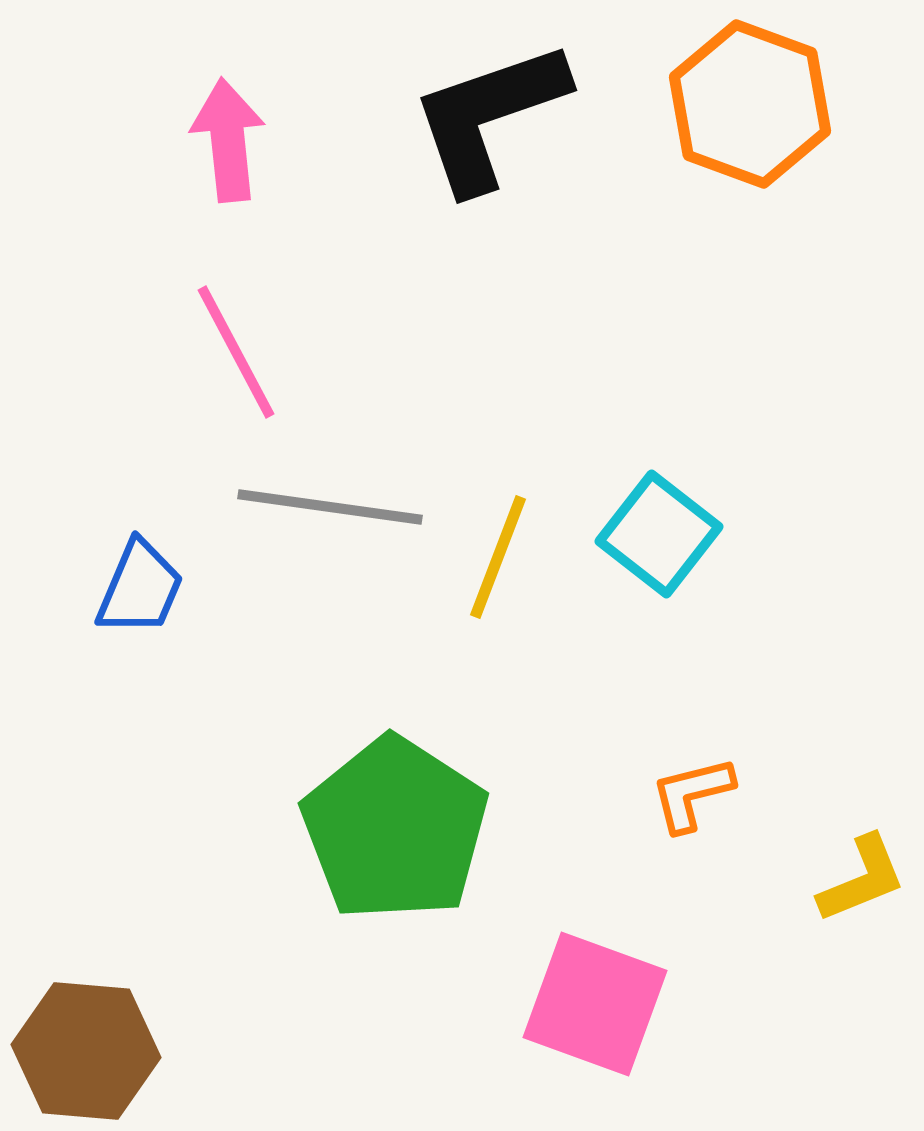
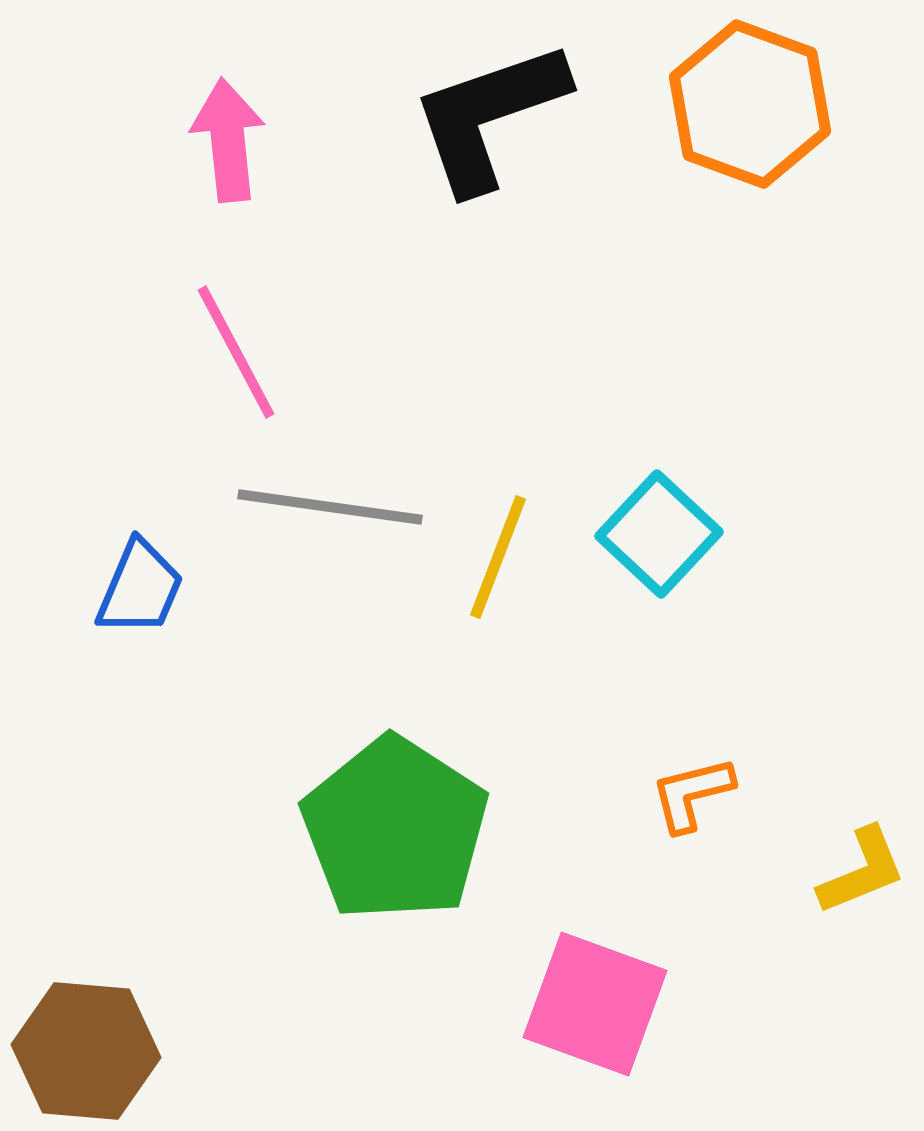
cyan square: rotated 5 degrees clockwise
yellow L-shape: moved 8 px up
